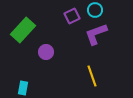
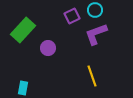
purple circle: moved 2 px right, 4 px up
